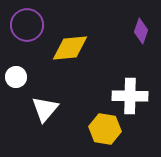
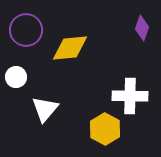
purple circle: moved 1 px left, 5 px down
purple diamond: moved 1 px right, 3 px up
yellow hexagon: rotated 20 degrees clockwise
